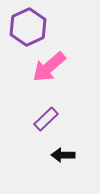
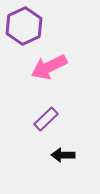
purple hexagon: moved 4 px left, 1 px up
pink arrow: rotated 15 degrees clockwise
